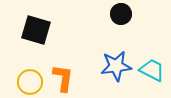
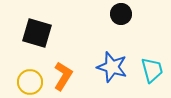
black square: moved 1 px right, 3 px down
blue star: moved 4 px left, 1 px down; rotated 24 degrees clockwise
cyan trapezoid: rotated 48 degrees clockwise
orange L-shape: moved 2 px up; rotated 24 degrees clockwise
